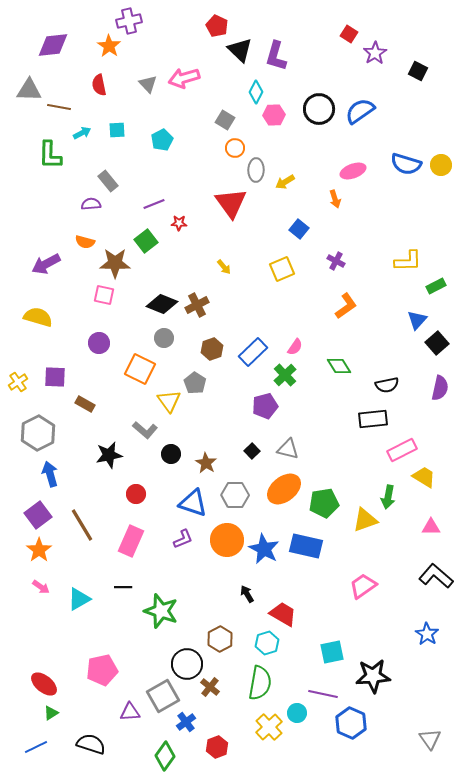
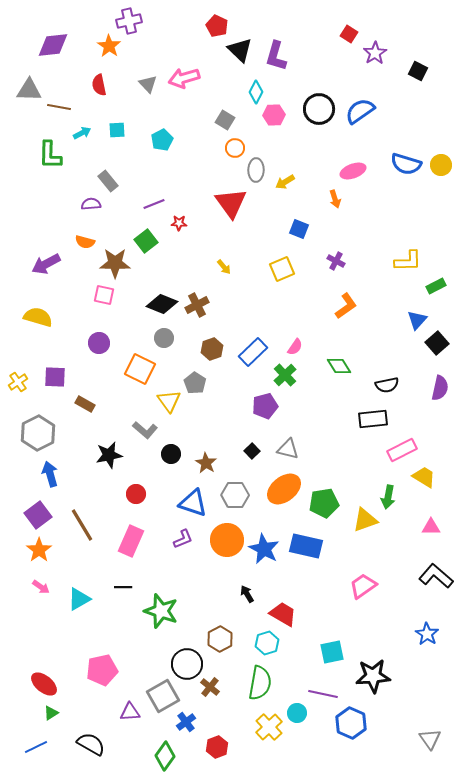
blue square at (299, 229): rotated 18 degrees counterclockwise
black semicircle at (91, 744): rotated 12 degrees clockwise
